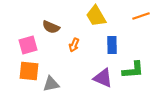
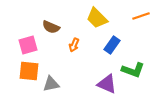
yellow trapezoid: moved 1 px right, 2 px down; rotated 15 degrees counterclockwise
blue rectangle: rotated 36 degrees clockwise
green L-shape: rotated 25 degrees clockwise
purple triangle: moved 4 px right, 6 px down
